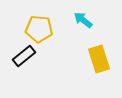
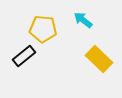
yellow pentagon: moved 4 px right
yellow rectangle: rotated 28 degrees counterclockwise
